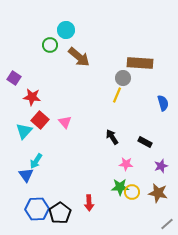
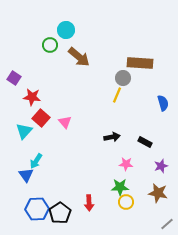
red square: moved 1 px right, 2 px up
black arrow: rotated 112 degrees clockwise
yellow circle: moved 6 px left, 10 px down
